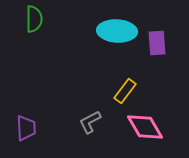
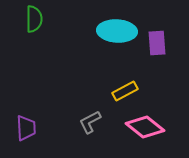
yellow rectangle: rotated 25 degrees clockwise
pink diamond: rotated 21 degrees counterclockwise
